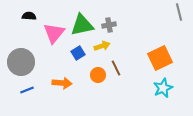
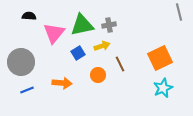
brown line: moved 4 px right, 4 px up
